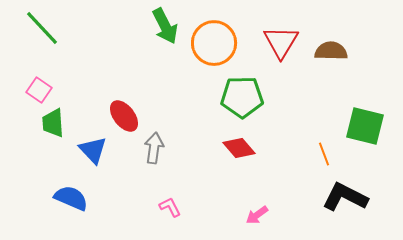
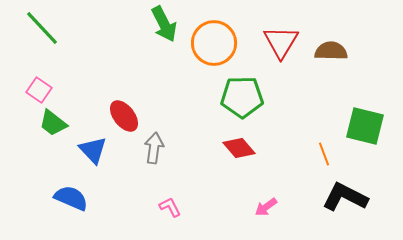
green arrow: moved 1 px left, 2 px up
green trapezoid: rotated 48 degrees counterclockwise
pink arrow: moved 9 px right, 8 px up
